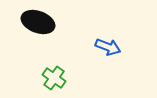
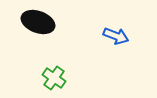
blue arrow: moved 8 px right, 11 px up
